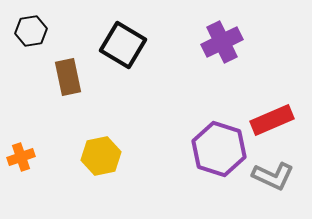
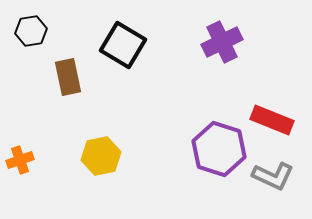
red rectangle: rotated 45 degrees clockwise
orange cross: moved 1 px left, 3 px down
